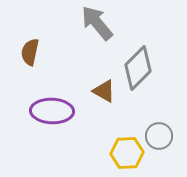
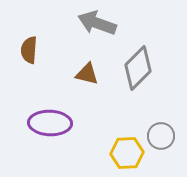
gray arrow: rotated 30 degrees counterclockwise
brown semicircle: moved 1 px left, 2 px up; rotated 8 degrees counterclockwise
brown triangle: moved 17 px left, 17 px up; rotated 15 degrees counterclockwise
purple ellipse: moved 2 px left, 12 px down
gray circle: moved 2 px right
